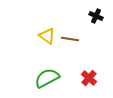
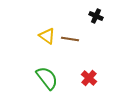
green semicircle: rotated 80 degrees clockwise
